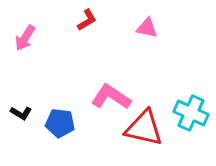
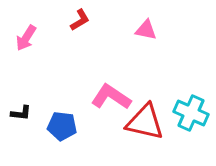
red L-shape: moved 7 px left
pink triangle: moved 1 px left, 2 px down
pink arrow: moved 1 px right
black L-shape: rotated 25 degrees counterclockwise
blue pentagon: moved 2 px right, 3 px down
red triangle: moved 1 px right, 6 px up
